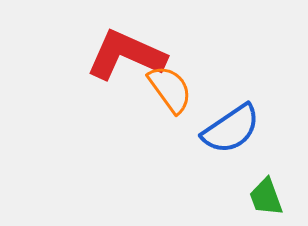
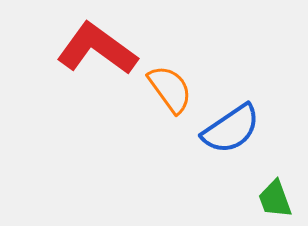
red L-shape: moved 29 px left, 6 px up; rotated 12 degrees clockwise
green trapezoid: moved 9 px right, 2 px down
